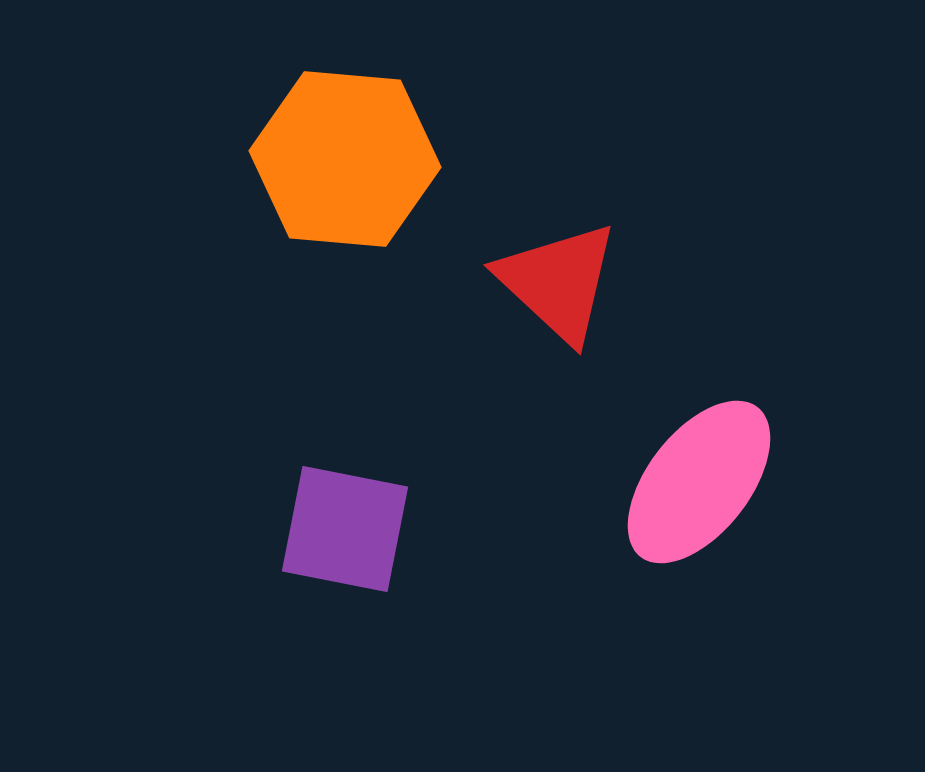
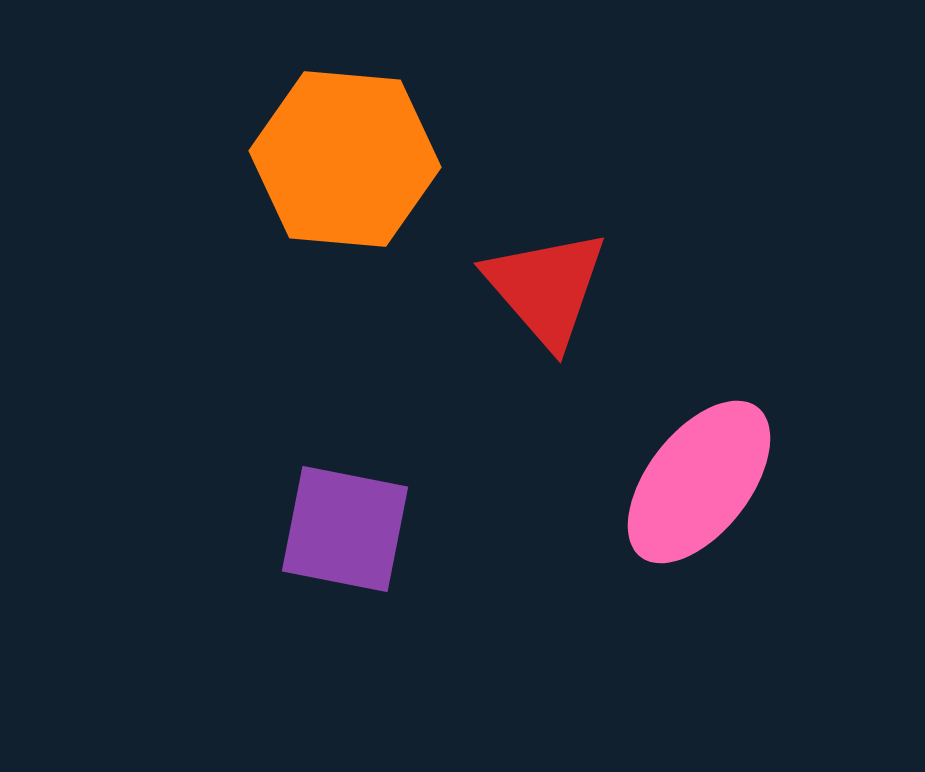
red triangle: moved 12 px left, 6 px down; rotated 6 degrees clockwise
